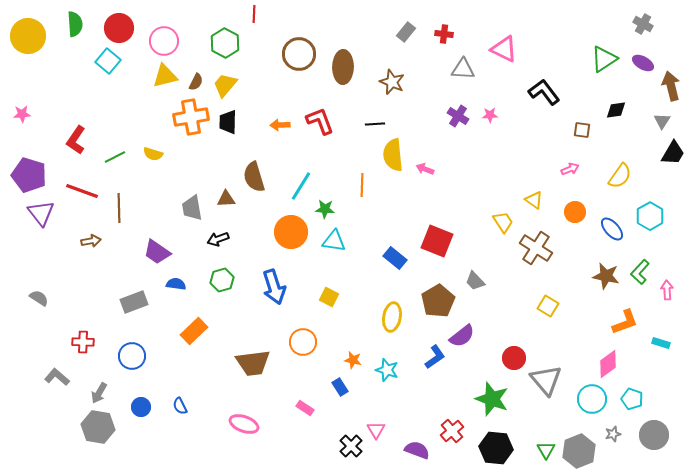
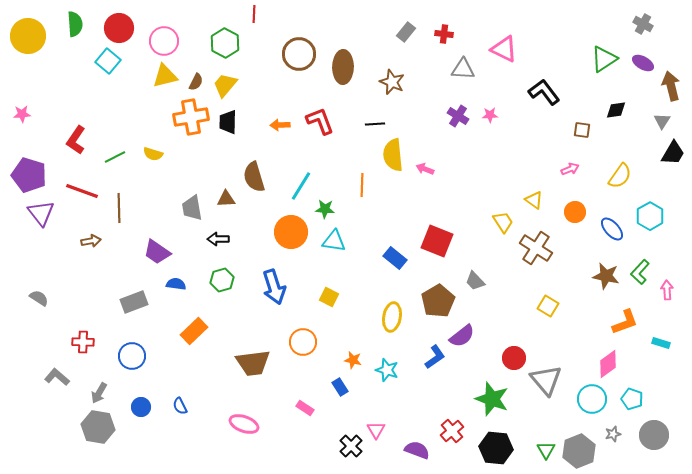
black arrow at (218, 239): rotated 20 degrees clockwise
